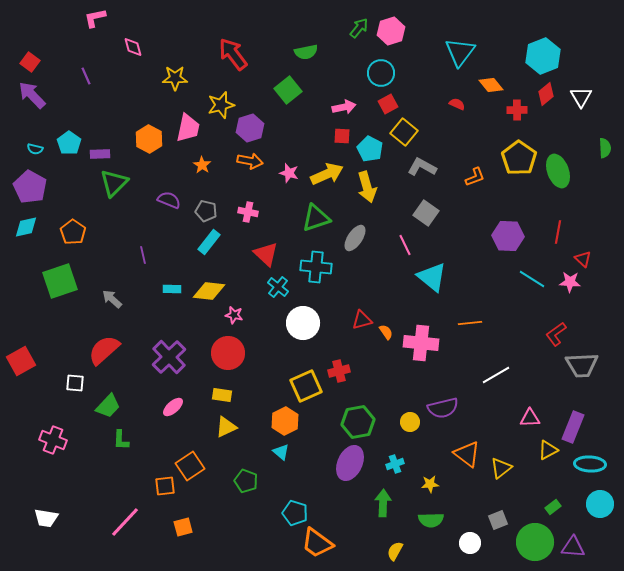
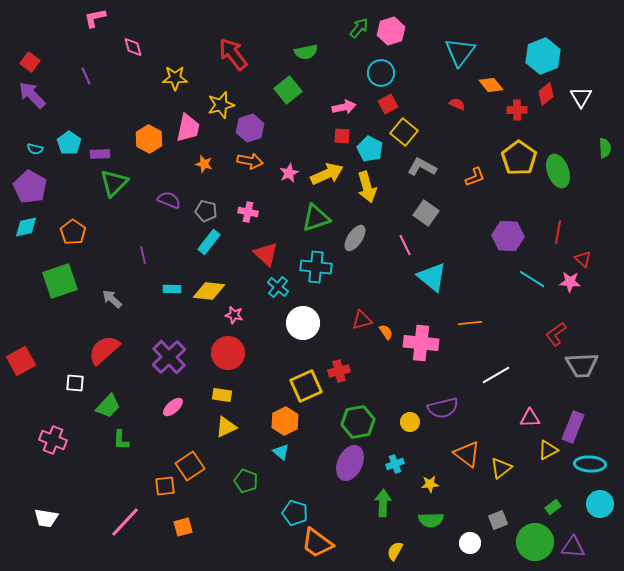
orange star at (202, 165): moved 2 px right, 1 px up; rotated 18 degrees counterclockwise
pink star at (289, 173): rotated 30 degrees clockwise
